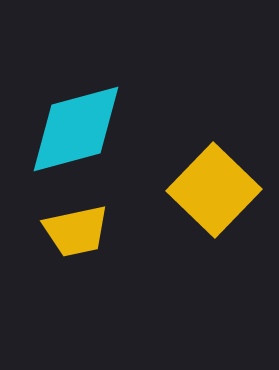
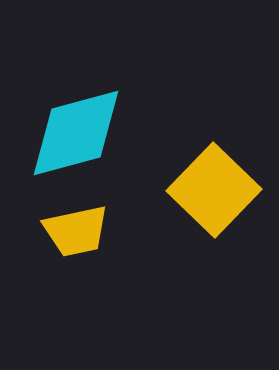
cyan diamond: moved 4 px down
